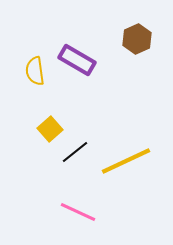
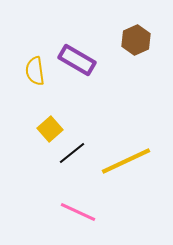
brown hexagon: moved 1 px left, 1 px down
black line: moved 3 px left, 1 px down
